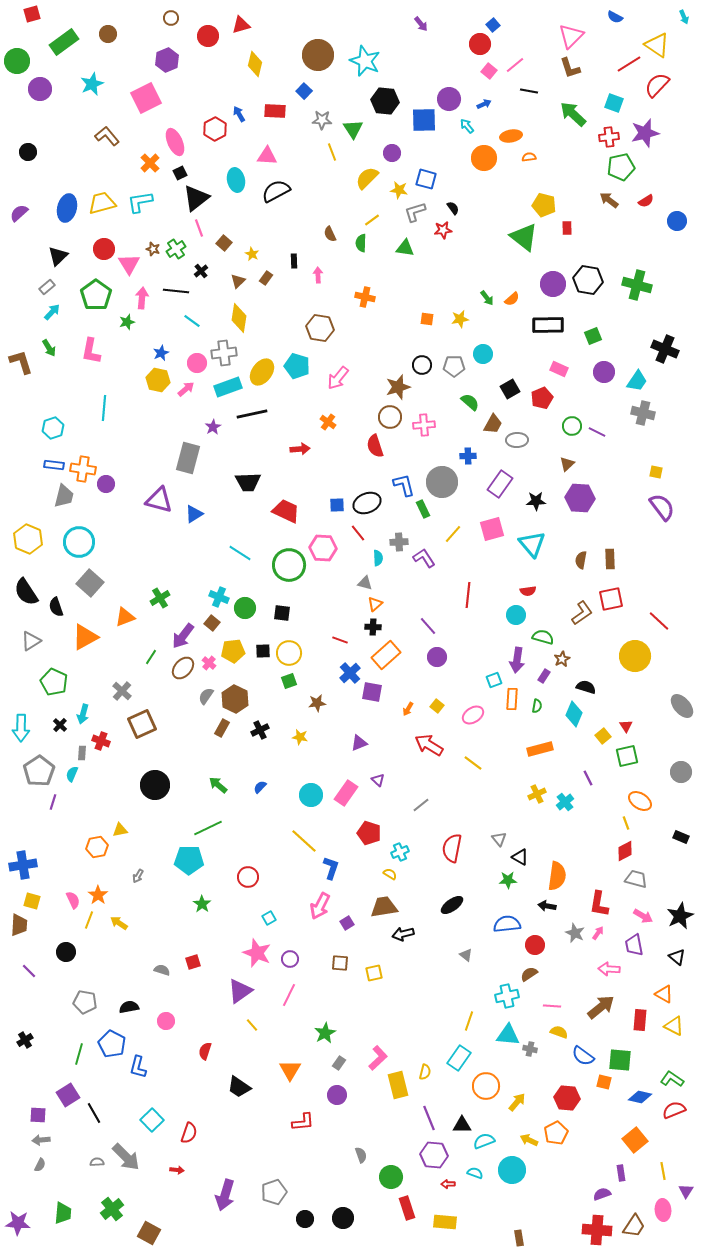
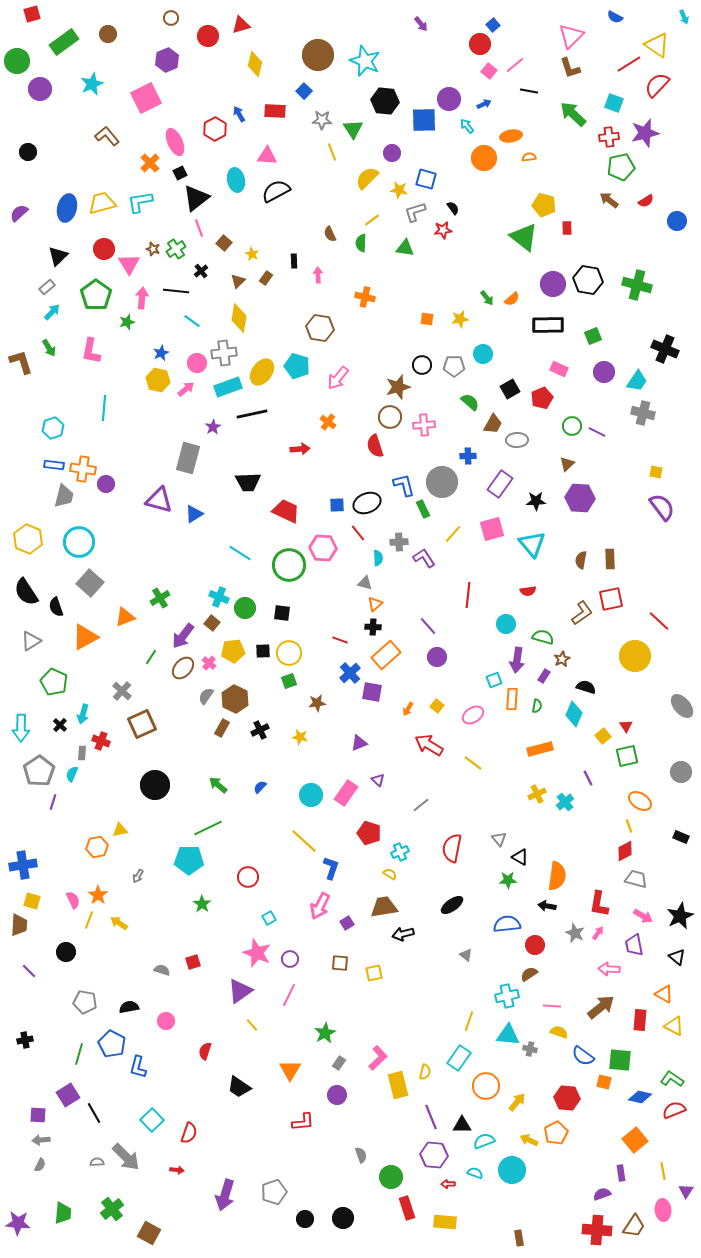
cyan circle at (516, 615): moved 10 px left, 9 px down
yellow line at (626, 823): moved 3 px right, 3 px down
black cross at (25, 1040): rotated 21 degrees clockwise
purple line at (429, 1118): moved 2 px right, 1 px up
